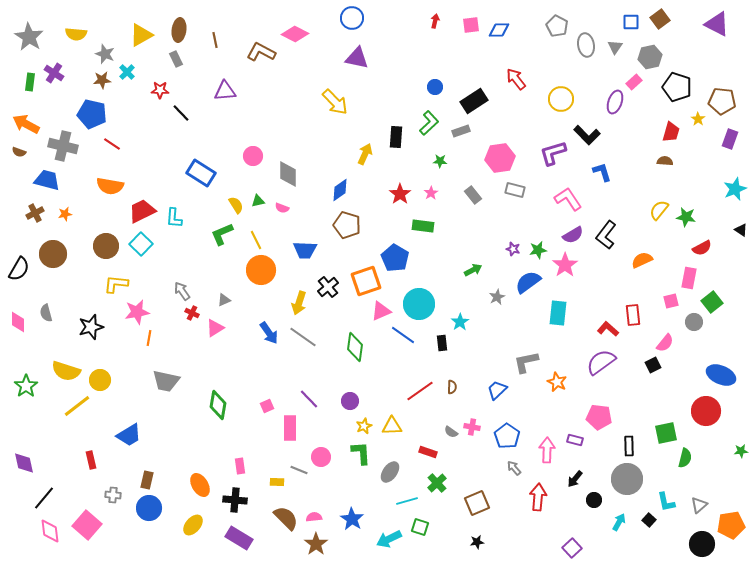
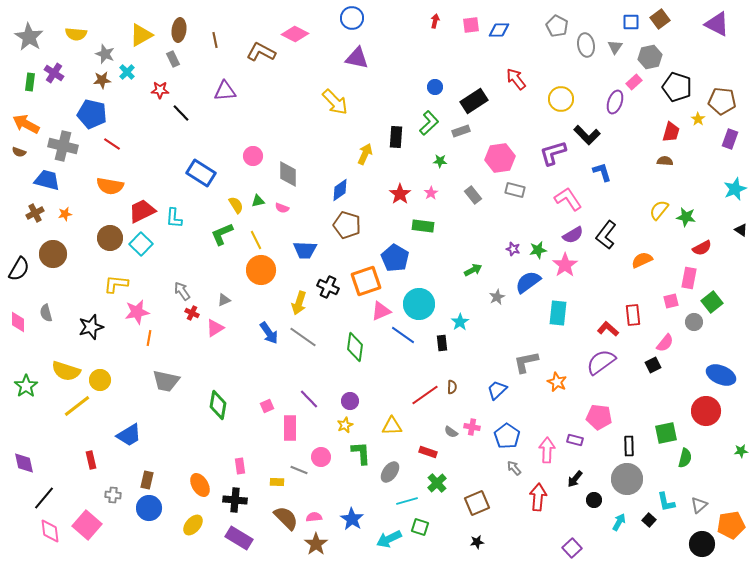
gray rectangle at (176, 59): moved 3 px left
brown circle at (106, 246): moved 4 px right, 8 px up
black cross at (328, 287): rotated 25 degrees counterclockwise
red line at (420, 391): moved 5 px right, 4 px down
yellow star at (364, 426): moved 19 px left, 1 px up
